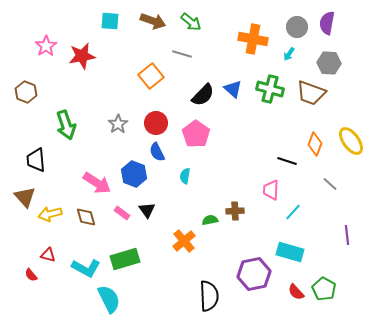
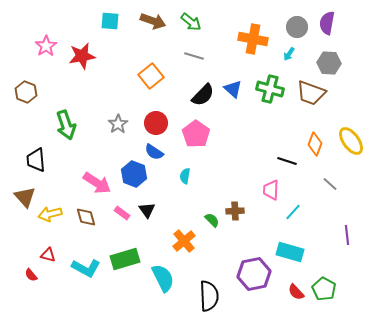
gray line at (182, 54): moved 12 px right, 2 px down
blue semicircle at (157, 152): moved 3 px left; rotated 30 degrees counterclockwise
green semicircle at (210, 220): moved 2 px right; rotated 56 degrees clockwise
cyan semicircle at (109, 299): moved 54 px right, 21 px up
